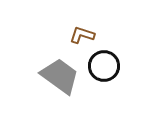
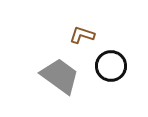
black circle: moved 7 px right
